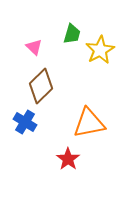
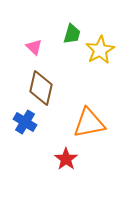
brown diamond: moved 2 px down; rotated 32 degrees counterclockwise
red star: moved 2 px left
